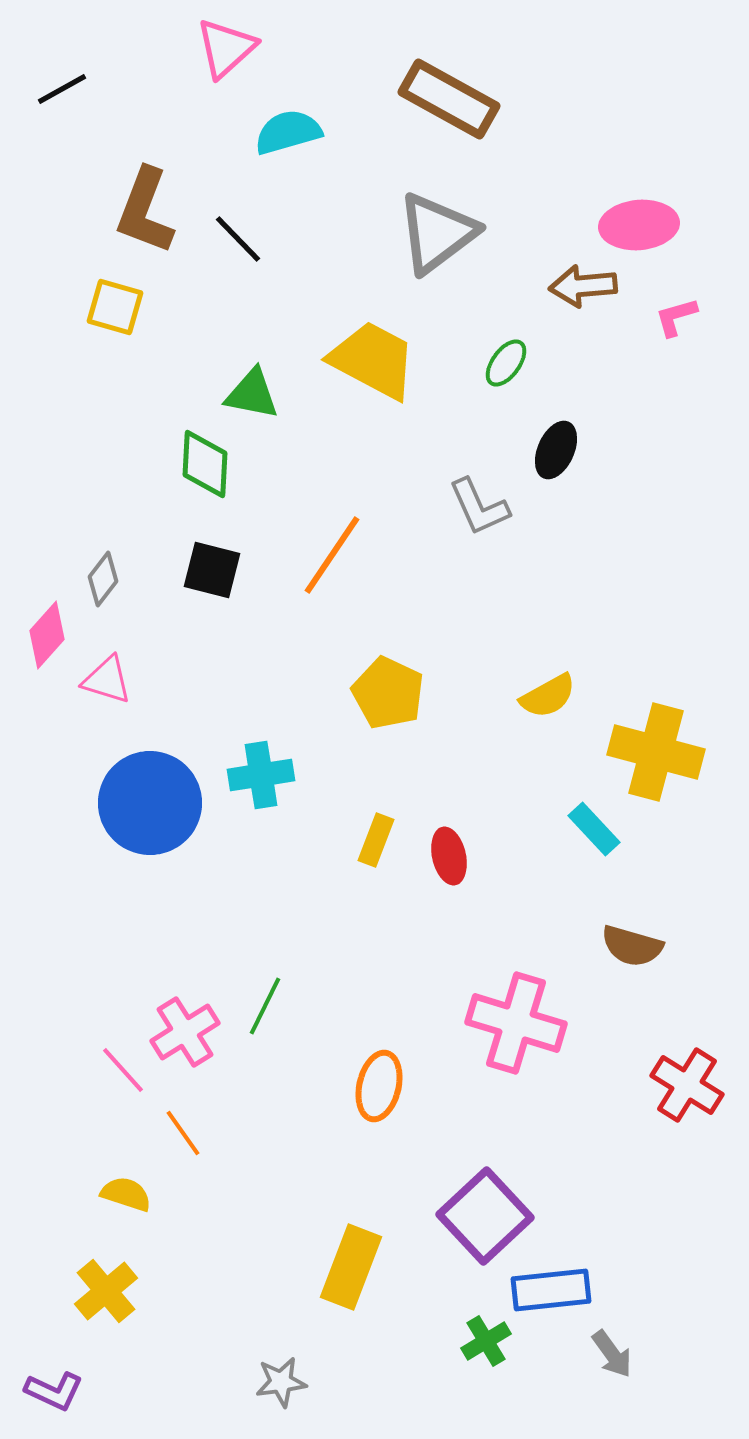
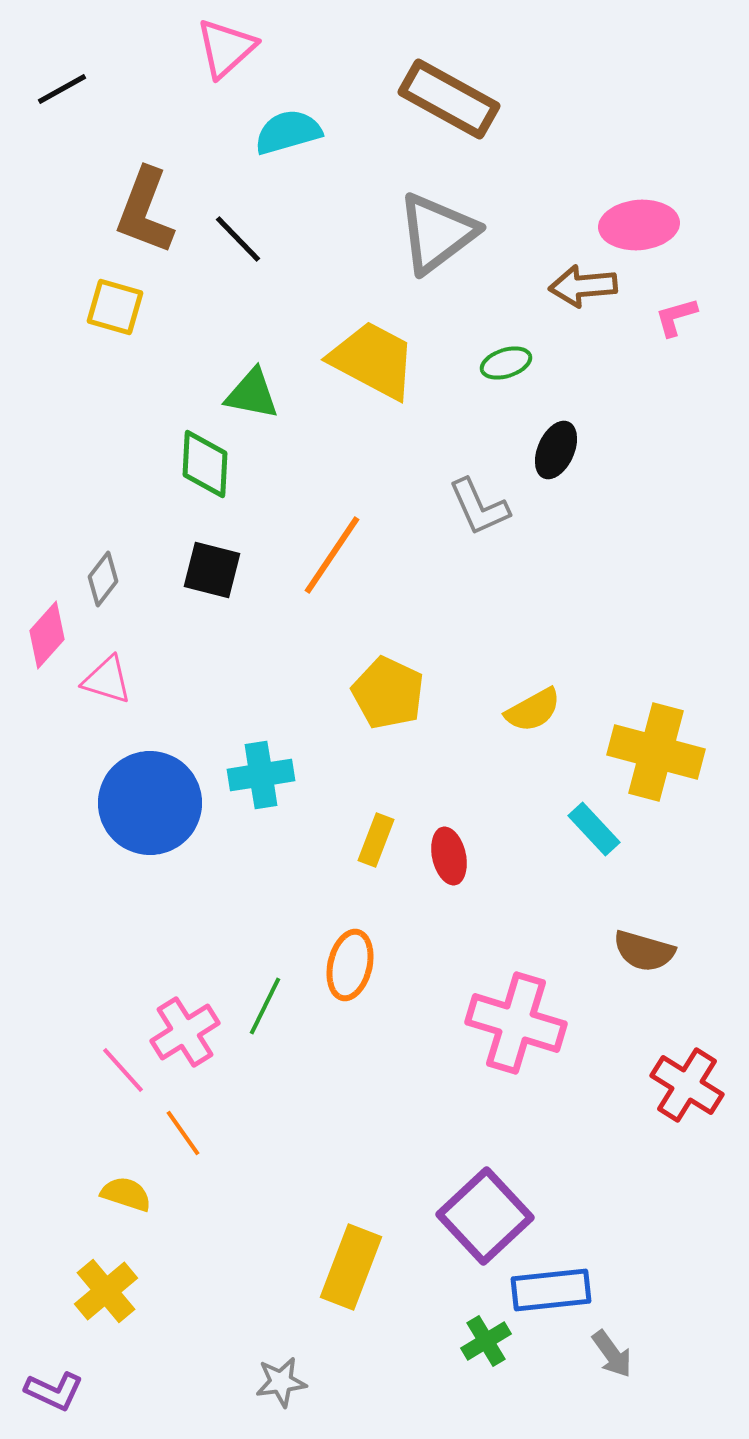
green ellipse at (506, 363): rotated 36 degrees clockwise
yellow semicircle at (548, 696): moved 15 px left, 14 px down
brown semicircle at (632, 946): moved 12 px right, 5 px down
orange ellipse at (379, 1086): moved 29 px left, 121 px up
